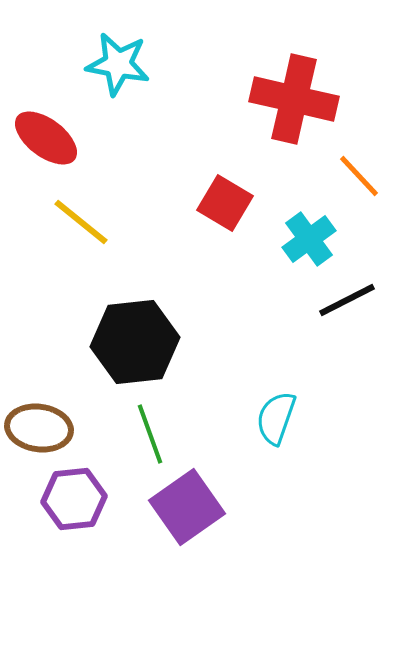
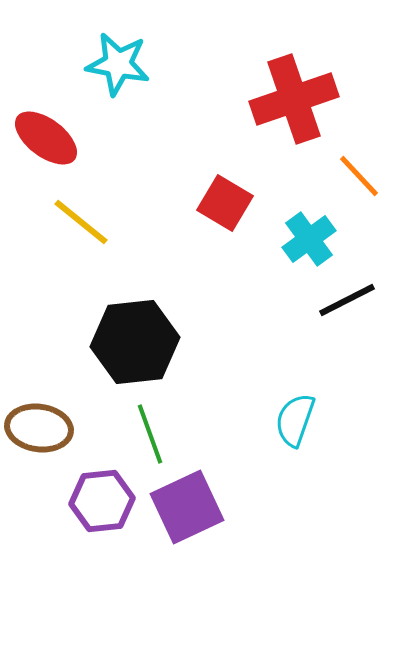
red cross: rotated 32 degrees counterclockwise
cyan semicircle: moved 19 px right, 2 px down
purple hexagon: moved 28 px right, 2 px down
purple square: rotated 10 degrees clockwise
